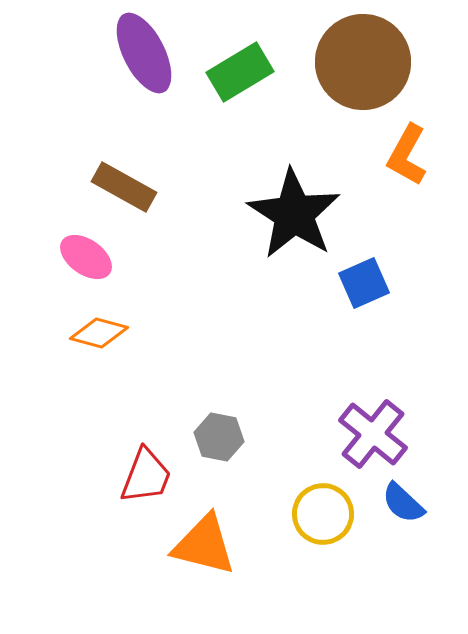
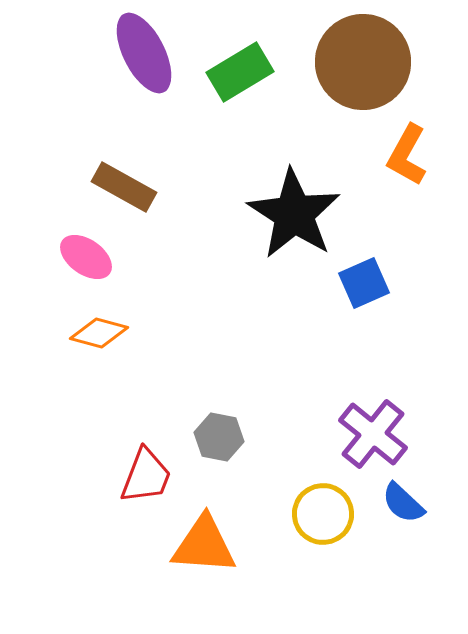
orange triangle: rotated 10 degrees counterclockwise
